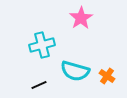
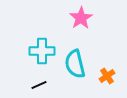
cyan cross: moved 6 px down; rotated 15 degrees clockwise
cyan semicircle: moved 7 px up; rotated 60 degrees clockwise
orange cross: rotated 21 degrees clockwise
